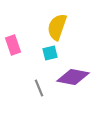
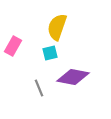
pink rectangle: moved 1 px down; rotated 48 degrees clockwise
